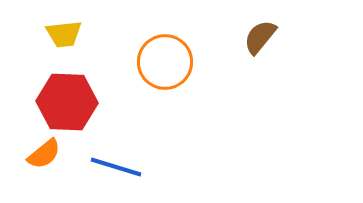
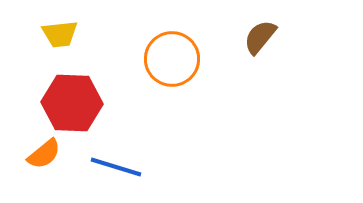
yellow trapezoid: moved 4 px left
orange circle: moved 7 px right, 3 px up
red hexagon: moved 5 px right, 1 px down
